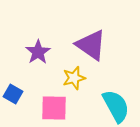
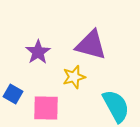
purple triangle: rotated 20 degrees counterclockwise
yellow star: moved 1 px up
pink square: moved 8 px left
